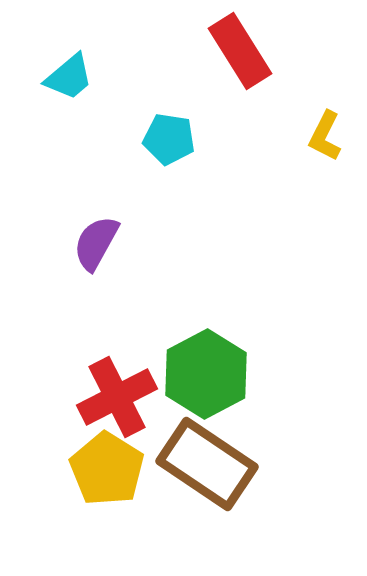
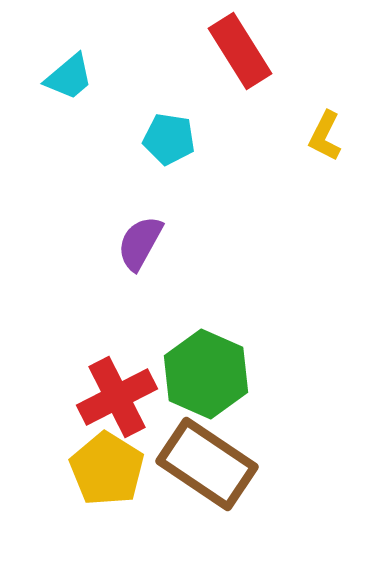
purple semicircle: moved 44 px right
green hexagon: rotated 8 degrees counterclockwise
